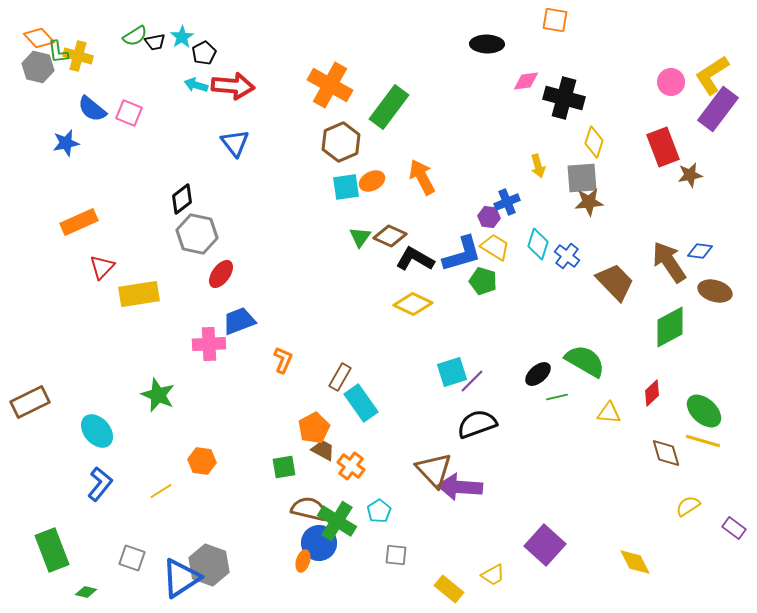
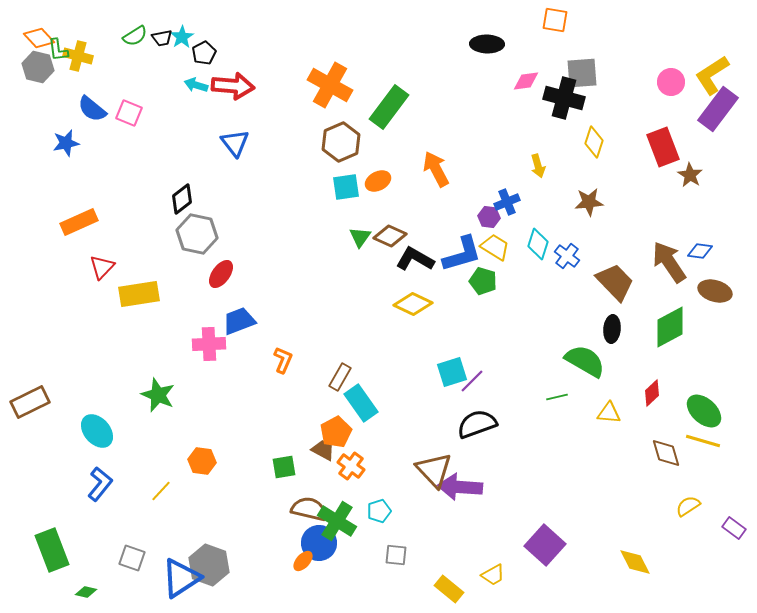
black trapezoid at (155, 42): moved 7 px right, 4 px up
green L-shape at (58, 52): moved 2 px up
brown star at (690, 175): rotated 30 degrees counterclockwise
orange arrow at (422, 177): moved 14 px right, 8 px up
gray square at (582, 178): moved 105 px up
orange ellipse at (372, 181): moved 6 px right
black ellipse at (538, 374): moved 74 px right, 45 px up; rotated 44 degrees counterclockwise
orange pentagon at (314, 428): moved 22 px right, 4 px down
yellow line at (161, 491): rotated 15 degrees counterclockwise
cyan pentagon at (379, 511): rotated 15 degrees clockwise
orange ellipse at (303, 561): rotated 25 degrees clockwise
